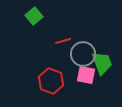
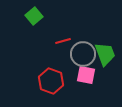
green trapezoid: moved 3 px right, 9 px up
